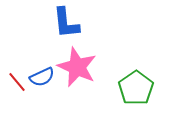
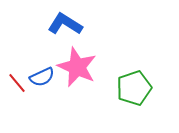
blue L-shape: moved 1 px left, 1 px down; rotated 128 degrees clockwise
red line: moved 1 px down
green pentagon: moved 2 px left; rotated 16 degrees clockwise
